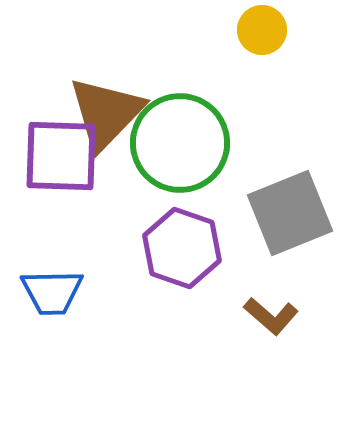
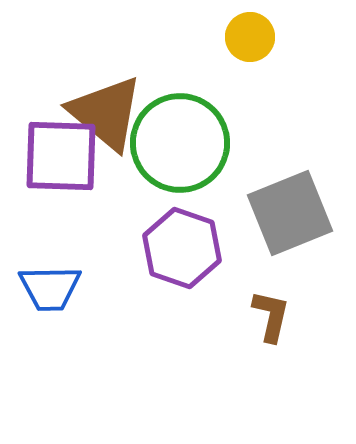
yellow circle: moved 12 px left, 7 px down
brown triangle: rotated 34 degrees counterclockwise
blue trapezoid: moved 2 px left, 4 px up
brown L-shape: rotated 118 degrees counterclockwise
